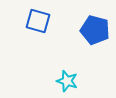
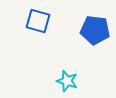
blue pentagon: rotated 8 degrees counterclockwise
